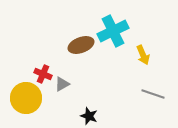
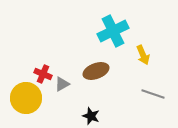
brown ellipse: moved 15 px right, 26 px down
black star: moved 2 px right
